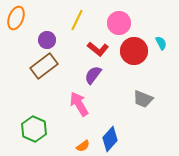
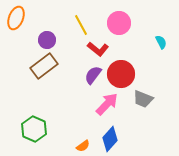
yellow line: moved 4 px right, 5 px down; rotated 55 degrees counterclockwise
cyan semicircle: moved 1 px up
red circle: moved 13 px left, 23 px down
pink arrow: moved 28 px right; rotated 75 degrees clockwise
